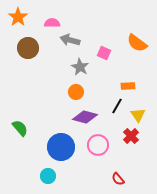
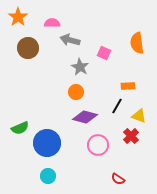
orange semicircle: rotated 45 degrees clockwise
yellow triangle: moved 1 px right, 1 px down; rotated 35 degrees counterclockwise
green semicircle: rotated 108 degrees clockwise
blue circle: moved 14 px left, 4 px up
red semicircle: rotated 16 degrees counterclockwise
